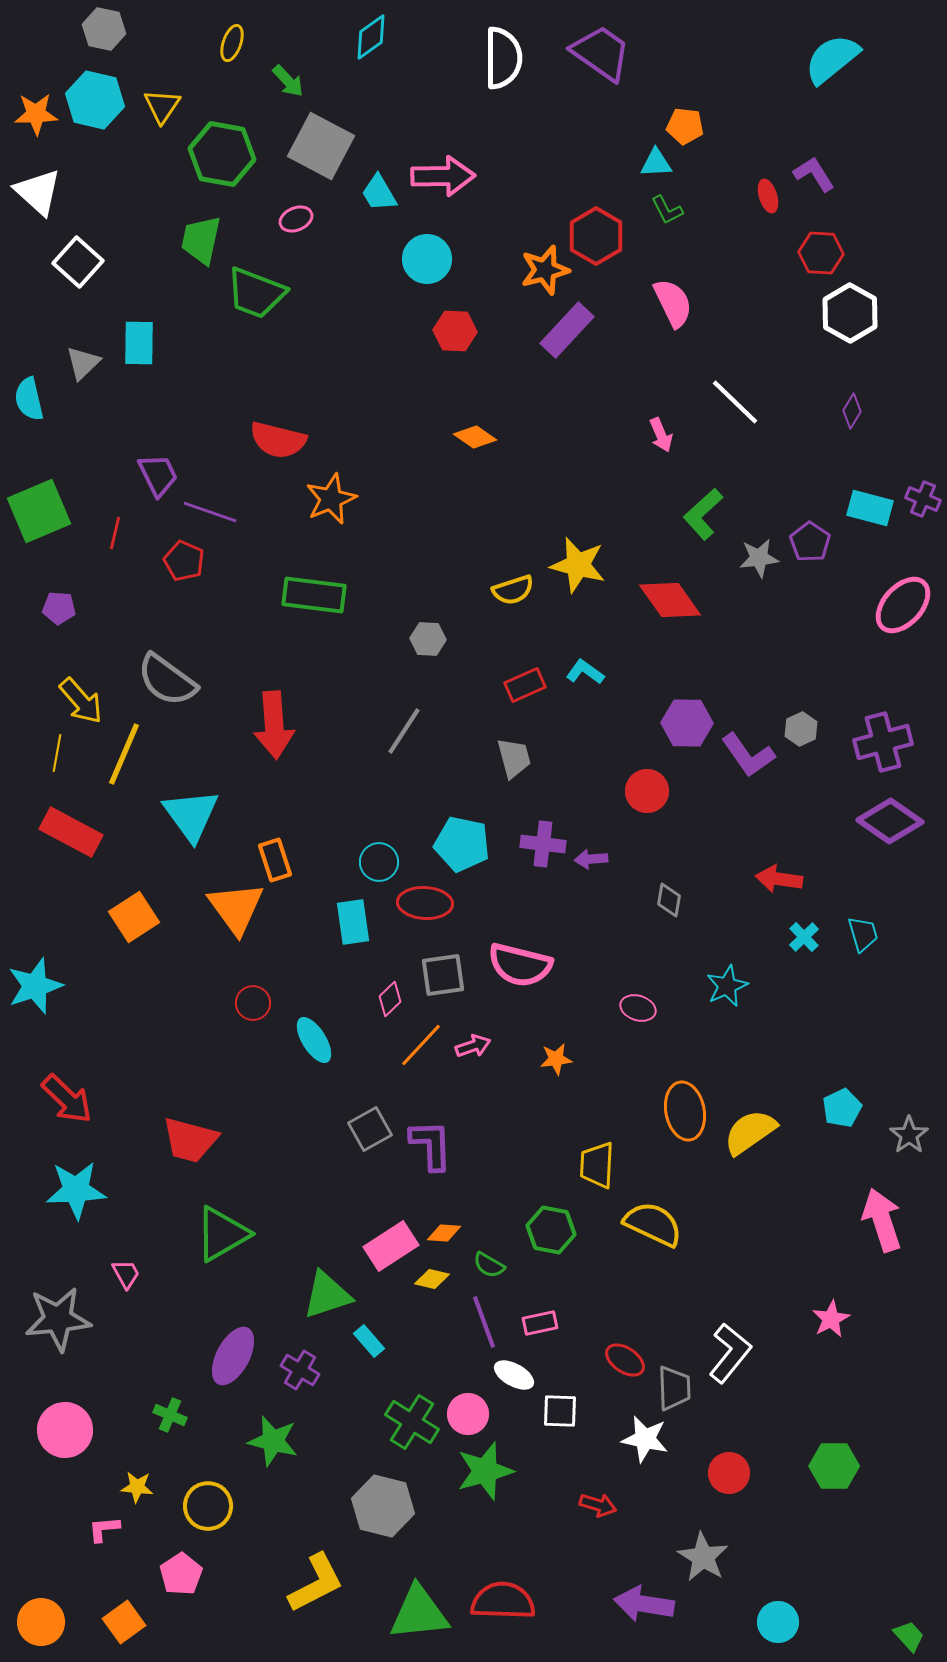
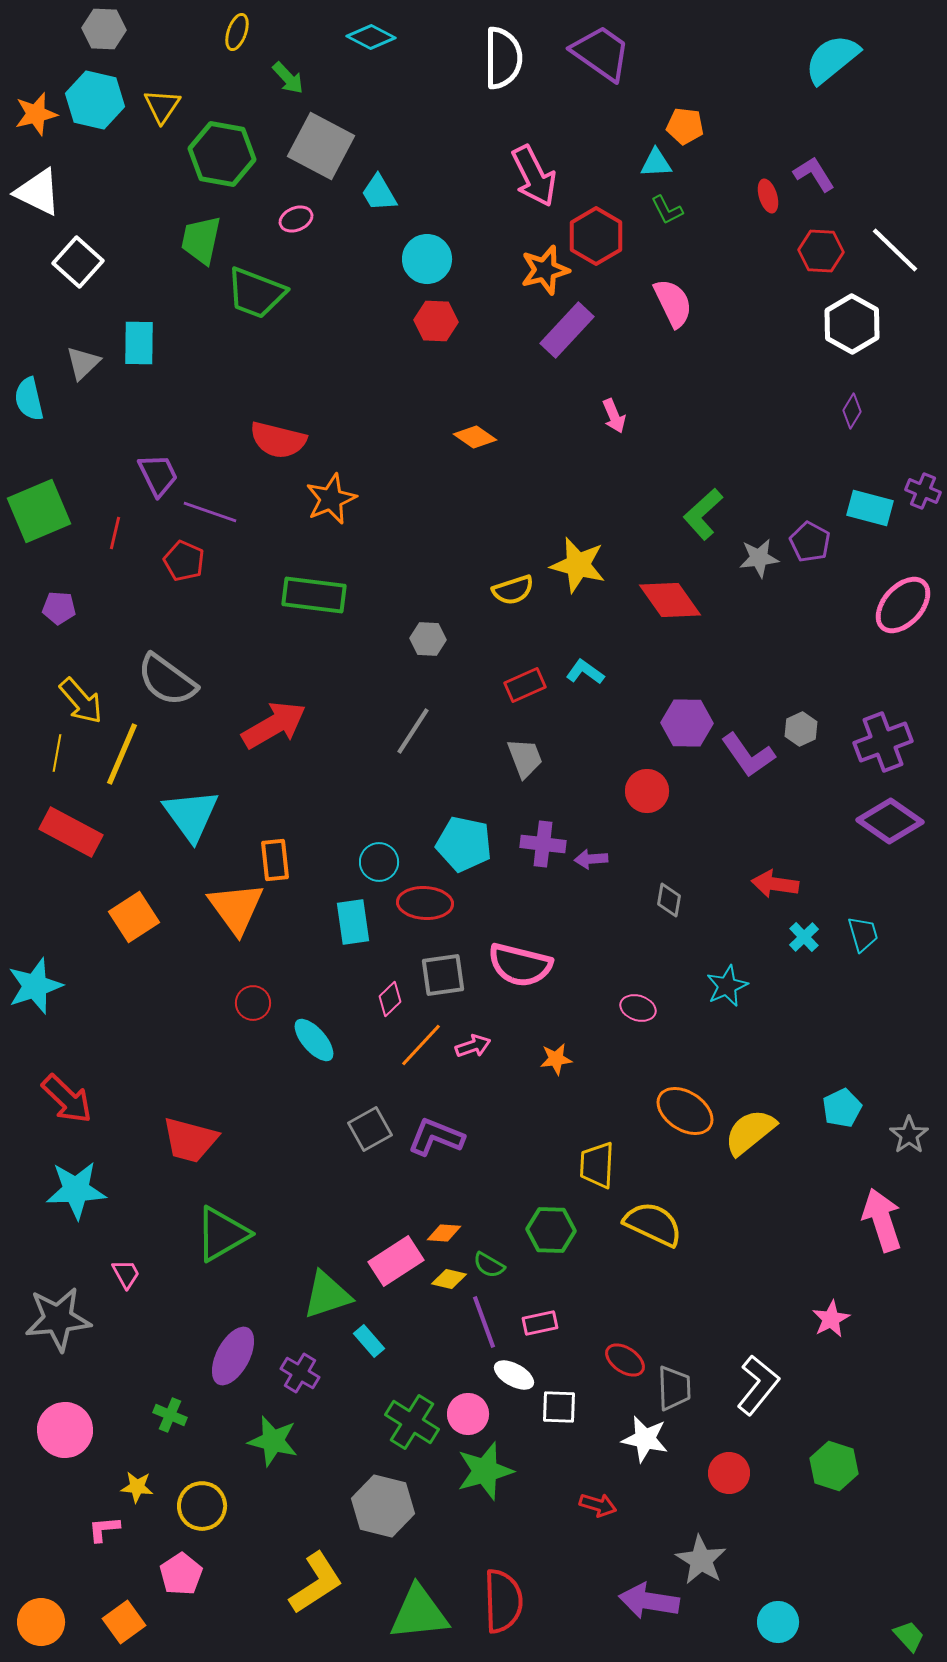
gray hexagon at (104, 29): rotated 9 degrees counterclockwise
cyan diamond at (371, 37): rotated 63 degrees clockwise
yellow ellipse at (232, 43): moved 5 px right, 11 px up
green arrow at (288, 81): moved 3 px up
orange star at (36, 114): rotated 12 degrees counterclockwise
pink arrow at (443, 176): moved 91 px right; rotated 64 degrees clockwise
white triangle at (38, 192): rotated 16 degrees counterclockwise
red hexagon at (821, 253): moved 2 px up
white hexagon at (850, 313): moved 2 px right, 11 px down
red hexagon at (455, 331): moved 19 px left, 10 px up
white line at (735, 402): moved 160 px right, 152 px up
pink arrow at (661, 435): moved 47 px left, 19 px up
purple cross at (923, 499): moved 8 px up
purple pentagon at (810, 542): rotated 6 degrees counterclockwise
red arrow at (274, 725): rotated 116 degrees counterclockwise
gray line at (404, 731): moved 9 px right
purple cross at (883, 742): rotated 6 degrees counterclockwise
yellow line at (124, 754): moved 2 px left
gray trapezoid at (514, 758): moved 11 px right; rotated 6 degrees counterclockwise
cyan pentagon at (462, 844): moved 2 px right
orange rectangle at (275, 860): rotated 12 degrees clockwise
red arrow at (779, 879): moved 4 px left, 5 px down
cyan ellipse at (314, 1040): rotated 9 degrees counterclockwise
orange ellipse at (685, 1111): rotated 46 degrees counterclockwise
yellow semicircle at (750, 1132): rotated 4 degrees counterclockwise
purple L-shape at (431, 1145): moved 5 px right, 8 px up; rotated 66 degrees counterclockwise
green hexagon at (551, 1230): rotated 9 degrees counterclockwise
pink rectangle at (391, 1246): moved 5 px right, 15 px down
yellow diamond at (432, 1279): moved 17 px right
white L-shape at (730, 1353): moved 28 px right, 32 px down
purple cross at (300, 1370): moved 3 px down
white square at (560, 1411): moved 1 px left, 4 px up
green hexagon at (834, 1466): rotated 18 degrees clockwise
yellow circle at (208, 1506): moved 6 px left
gray star at (703, 1557): moved 2 px left, 3 px down
yellow L-shape at (316, 1583): rotated 6 degrees counterclockwise
red semicircle at (503, 1601): rotated 86 degrees clockwise
purple arrow at (644, 1604): moved 5 px right, 3 px up
